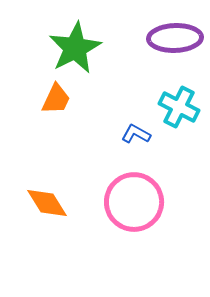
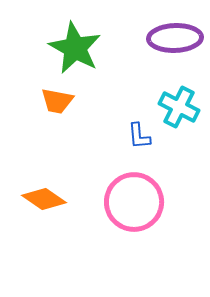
green star: rotated 16 degrees counterclockwise
orange trapezoid: moved 1 px right, 2 px down; rotated 76 degrees clockwise
blue L-shape: moved 3 px right, 2 px down; rotated 124 degrees counterclockwise
orange diamond: moved 3 px left, 4 px up; rotated 24 degrees counterclockwise
